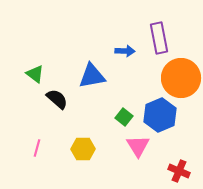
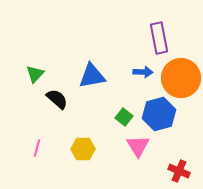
blue arrow: moved 18 px right, 21 px down
green triangle: rotated 36 degrees clockwise
blue hexagon: moved 1 px left, 1 px up; rotated 8 degrees clockwise
